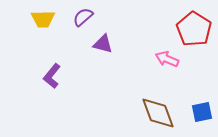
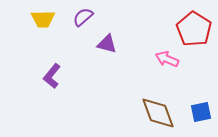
purple triangle: moved 4 px right
blue square: moved 1 px left
